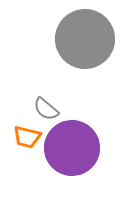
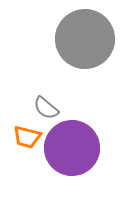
gray semicircle: moved 1 px up
